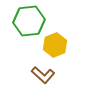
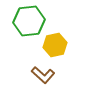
yellow hexagon: rotated 10 degrees clockwise
